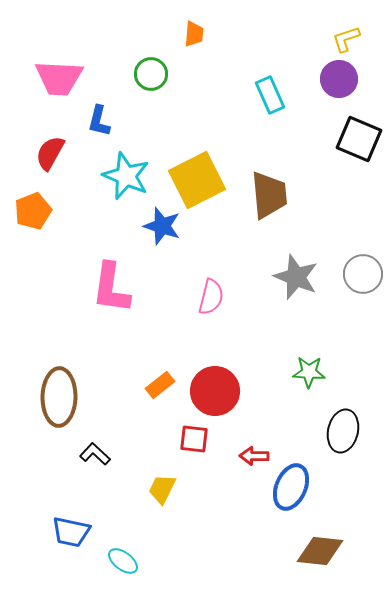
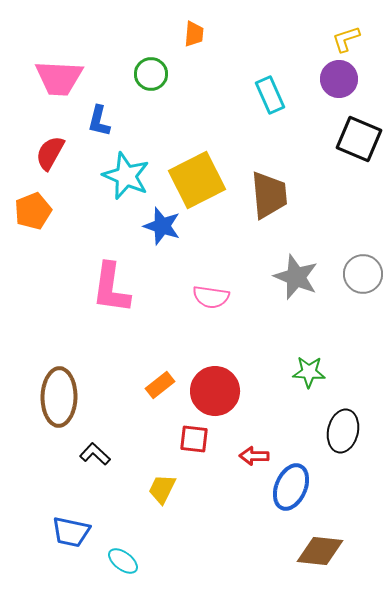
pink semicircle: rotated 84 degrees clockwise
